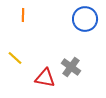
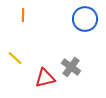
red triangle: rotated 25 degrees counterclockwise
